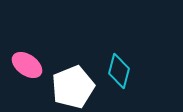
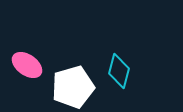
white pentagon: rotated 6 degrees clockwise
